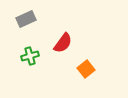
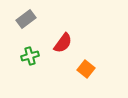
gray rectangle: rotated 12 degrees counterclockwise
orange square: rotated 12 degrees counterclockwise
